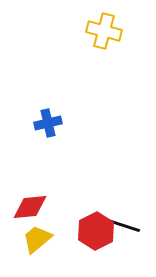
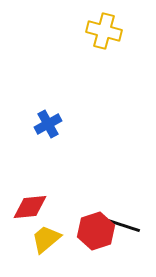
blue cross: moved 1 px down; rotated 16 degrees counterclockwise
red hexagon: rotated 9 degrees clockwise
yellow trapezoid: moved 9 px right
